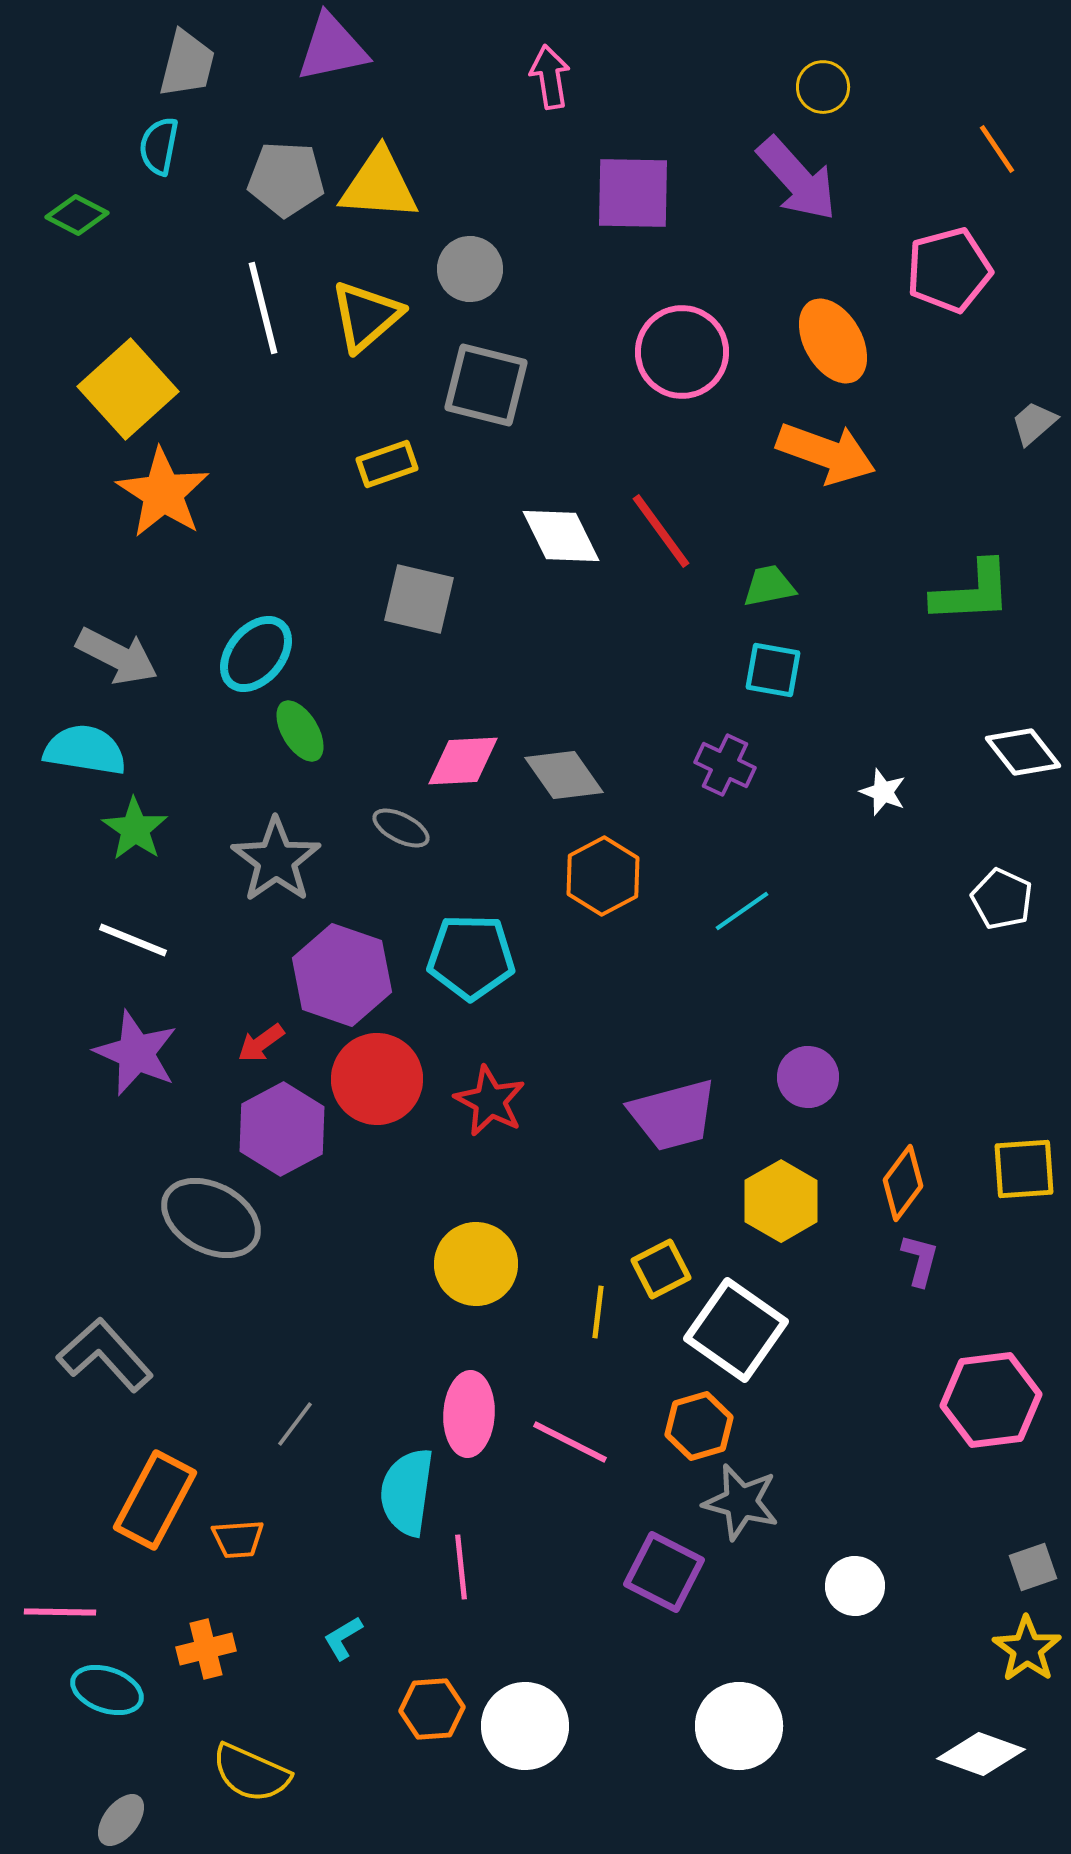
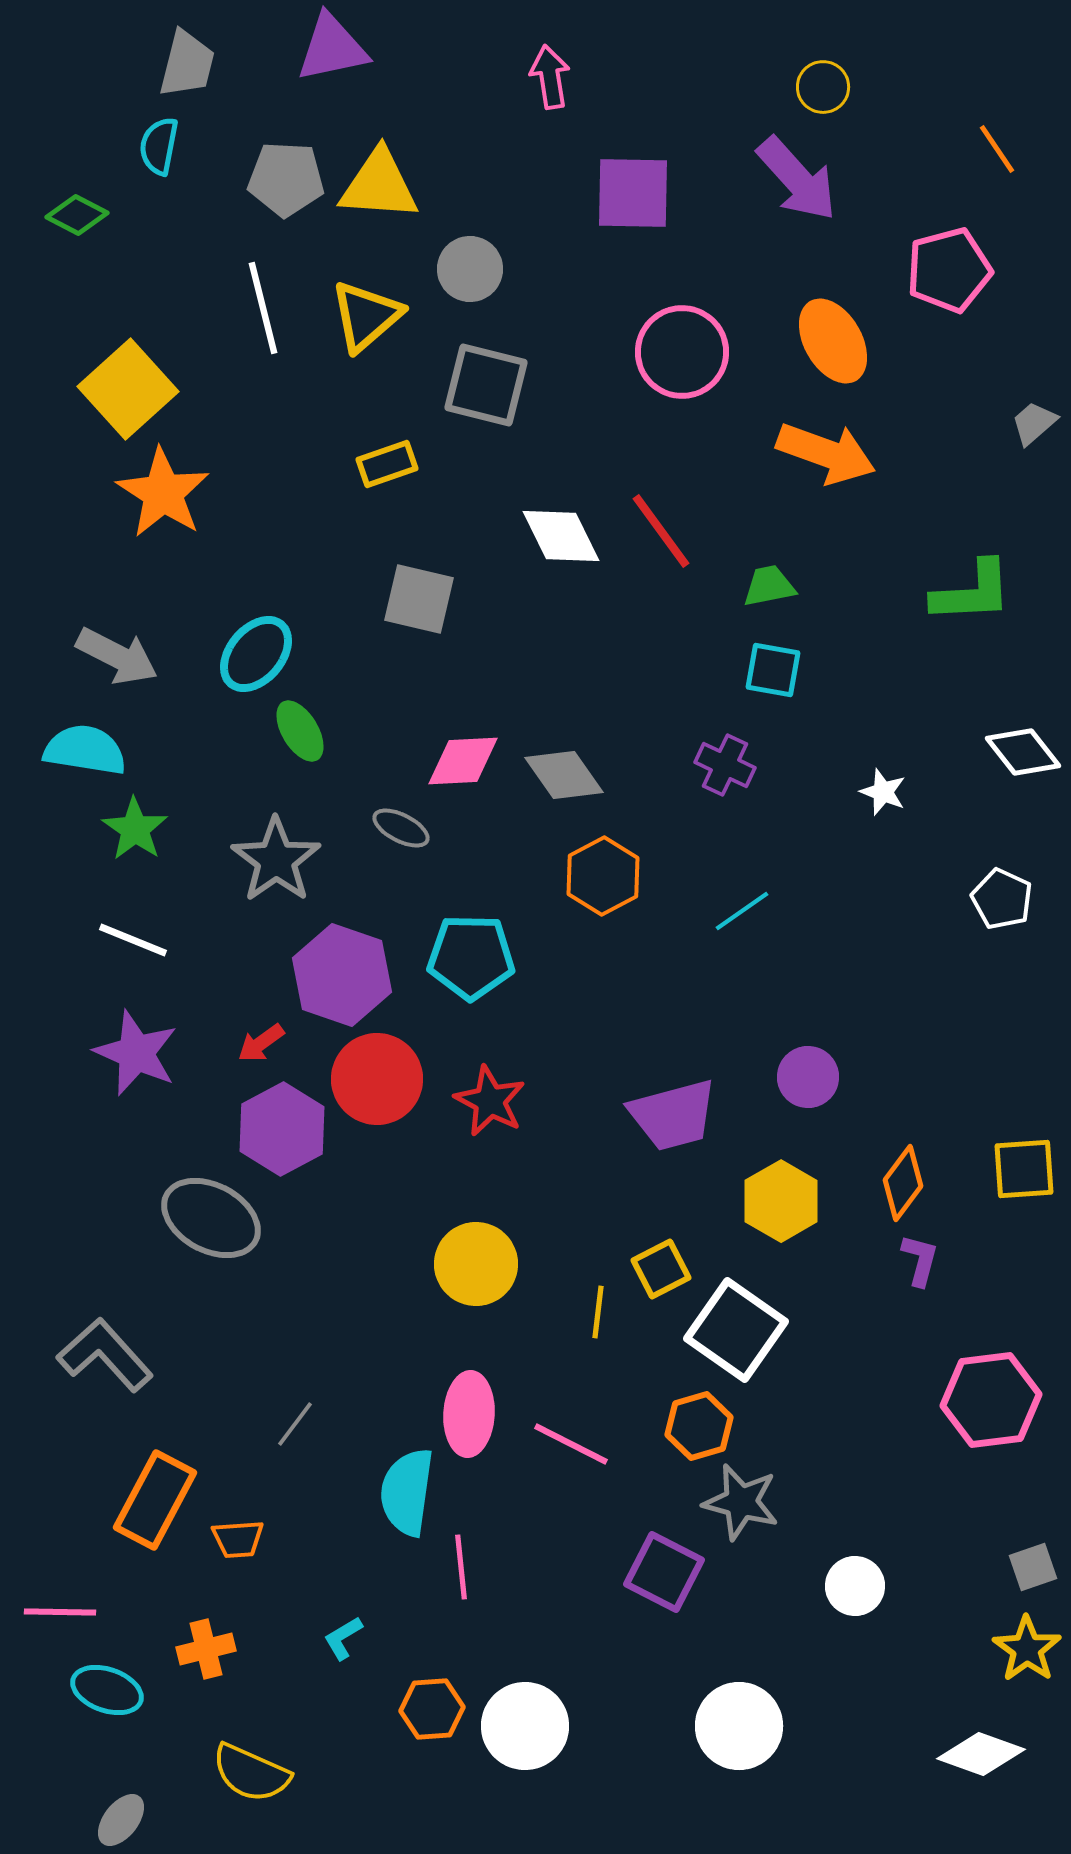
pink line at (570, 1442): moved 1 px right, 2 px down
